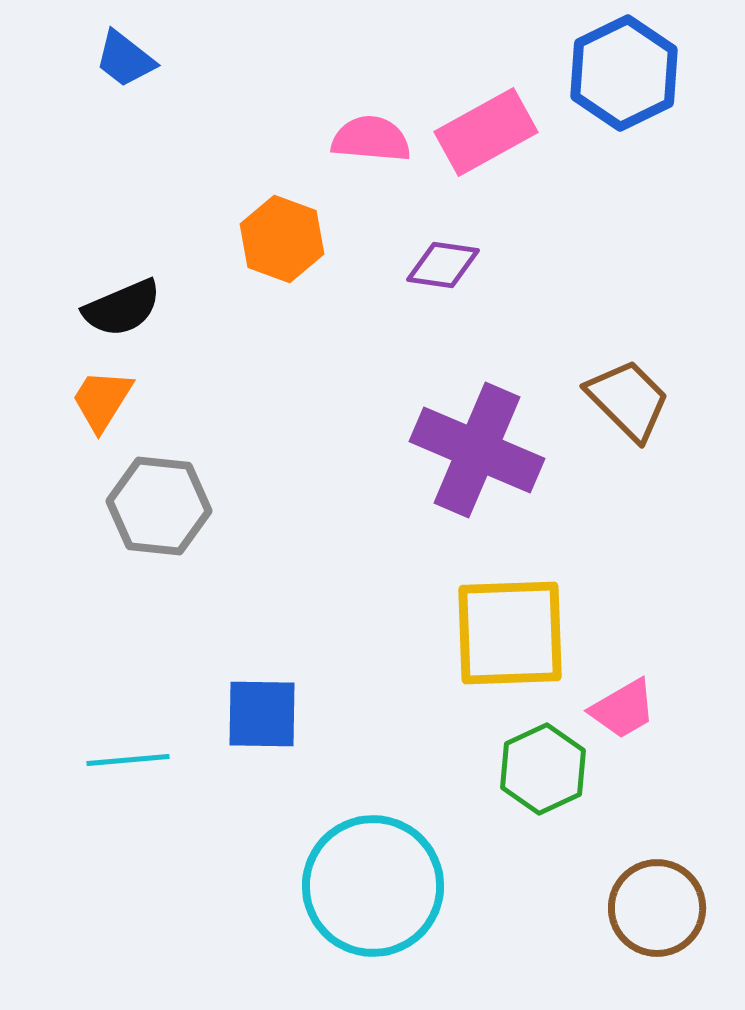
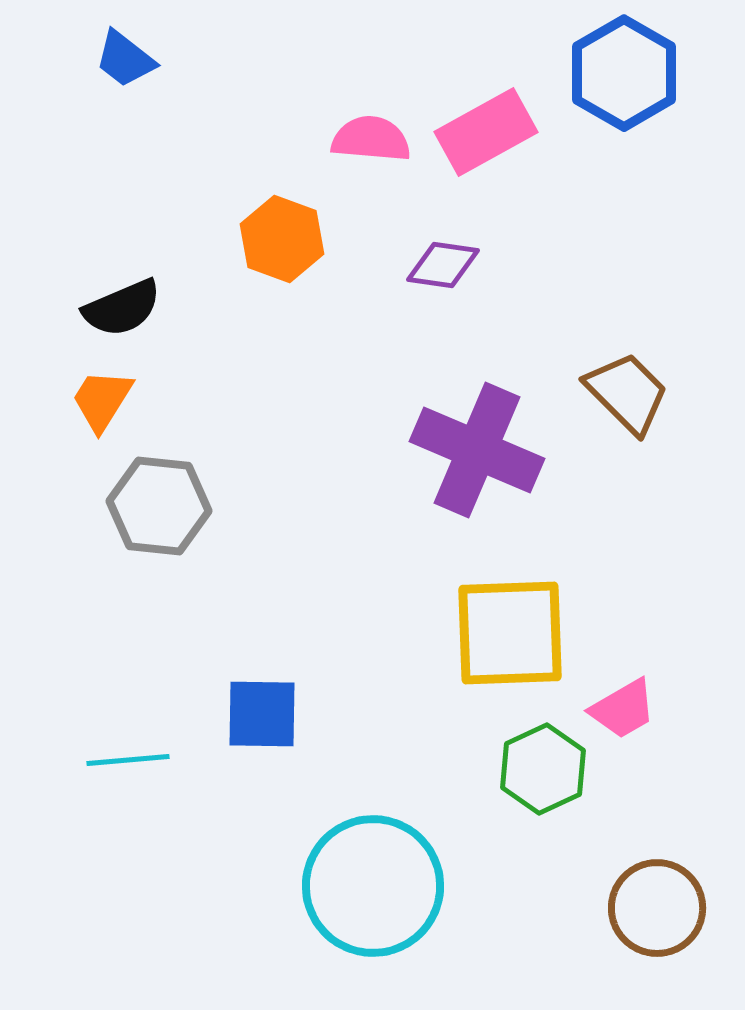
blue hexagon: rotated 4 degrees counterclockwise
brown trapezoid: moved 1 px left, 7 px up
